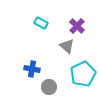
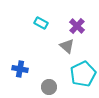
blue cross: moved 12 px left
